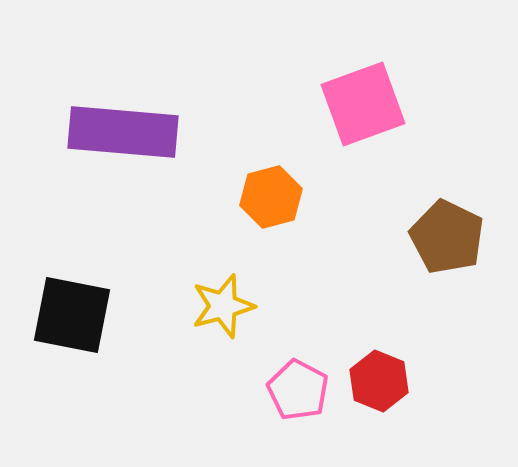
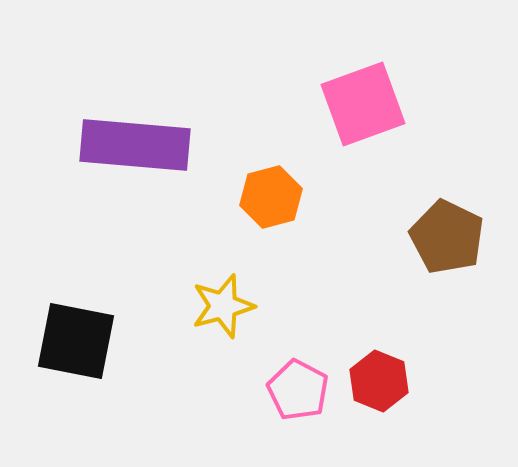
purple rectangle: moved 12 px right, 13 px down
black square: moved 4 px right, 26 px down
